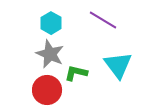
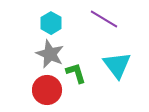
purple line: moved 1 px right, 1 px up
cyan triangle: moved 1 px left
green L-shape: rotated 60 degrees clockwise
